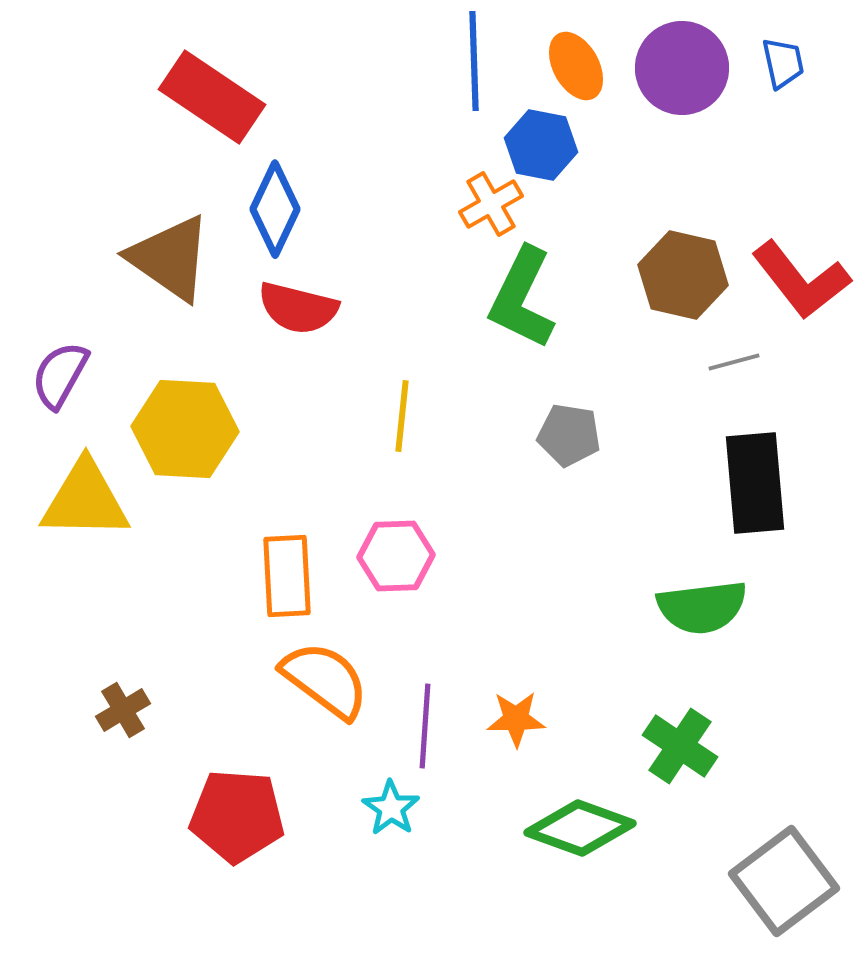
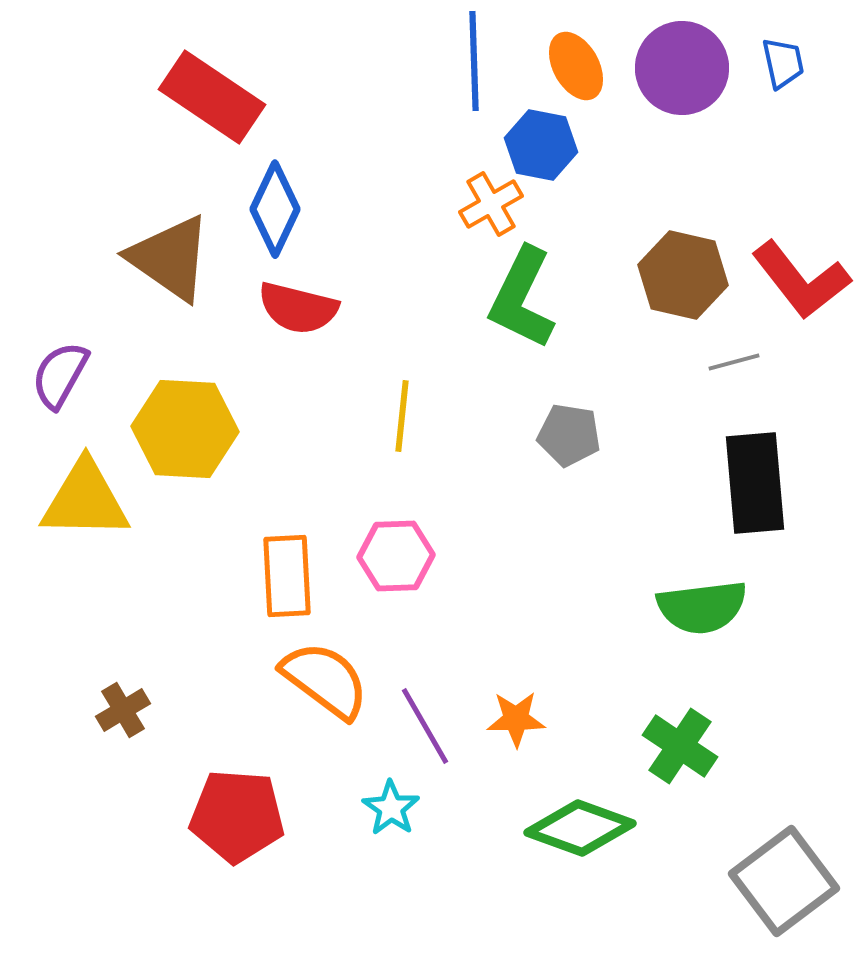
purple line: rotated 34 degrees counterclockwise
